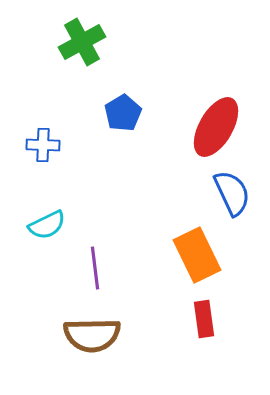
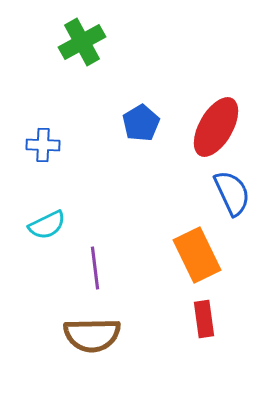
blue pentagon: moved 18 px right, 10 px down
